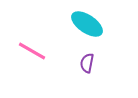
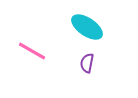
cyan ellipse: moved 3 px down
